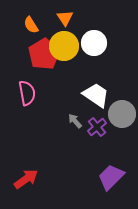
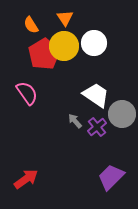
pink semicircle: rotated 25 degrees counterclockwise
